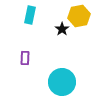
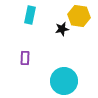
yellow hexagon: rotated 20 degrees clockwise
black star: rotated 24 degrees clockwise
cyan circle: moved 2 px right, 1 px up
